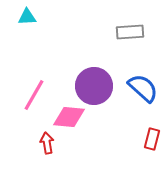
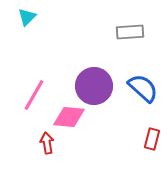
cyan triangle: rotated 42 degrees counterclockwise
